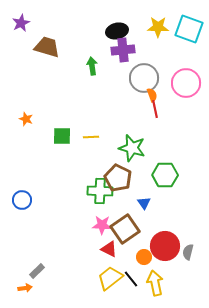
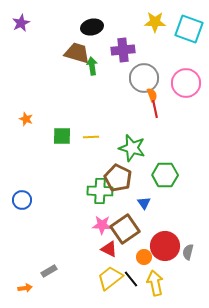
yellow star: moved 3 px left, 5 px up
black ellipse: moved 25 px left, 4 px up
brown trapezoid: moved 30 px right, 6 px down
gray rectangle: moved 12 px right; rotated 14 degrees clockwise
